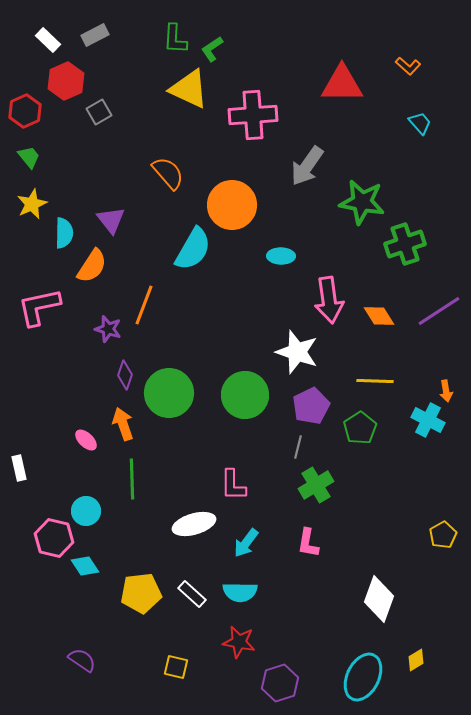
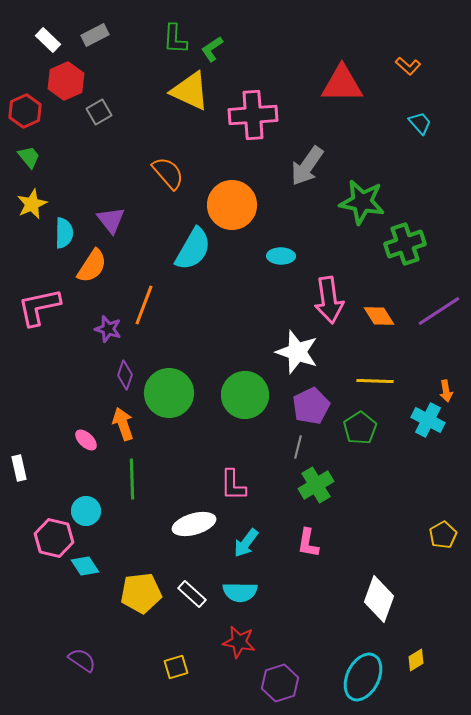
yellow triangle at (189, 89): moved 1 px right, 2 px down
yellow square at (176, 667): rotated 30 degrees counterclockwise
